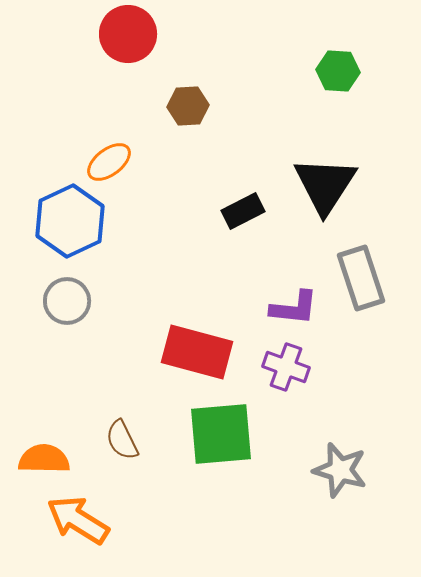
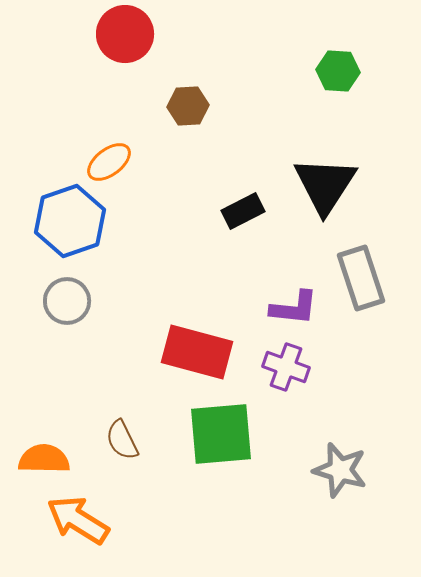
red circle: moved 3 px left
blue hexagon: rotated 6 degrees clockwise
